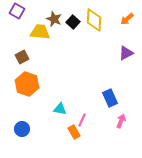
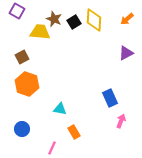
black square: moved 1 px right; rotated 16 degrees clockwise
pink line: moved 30 px left, 28 px down
